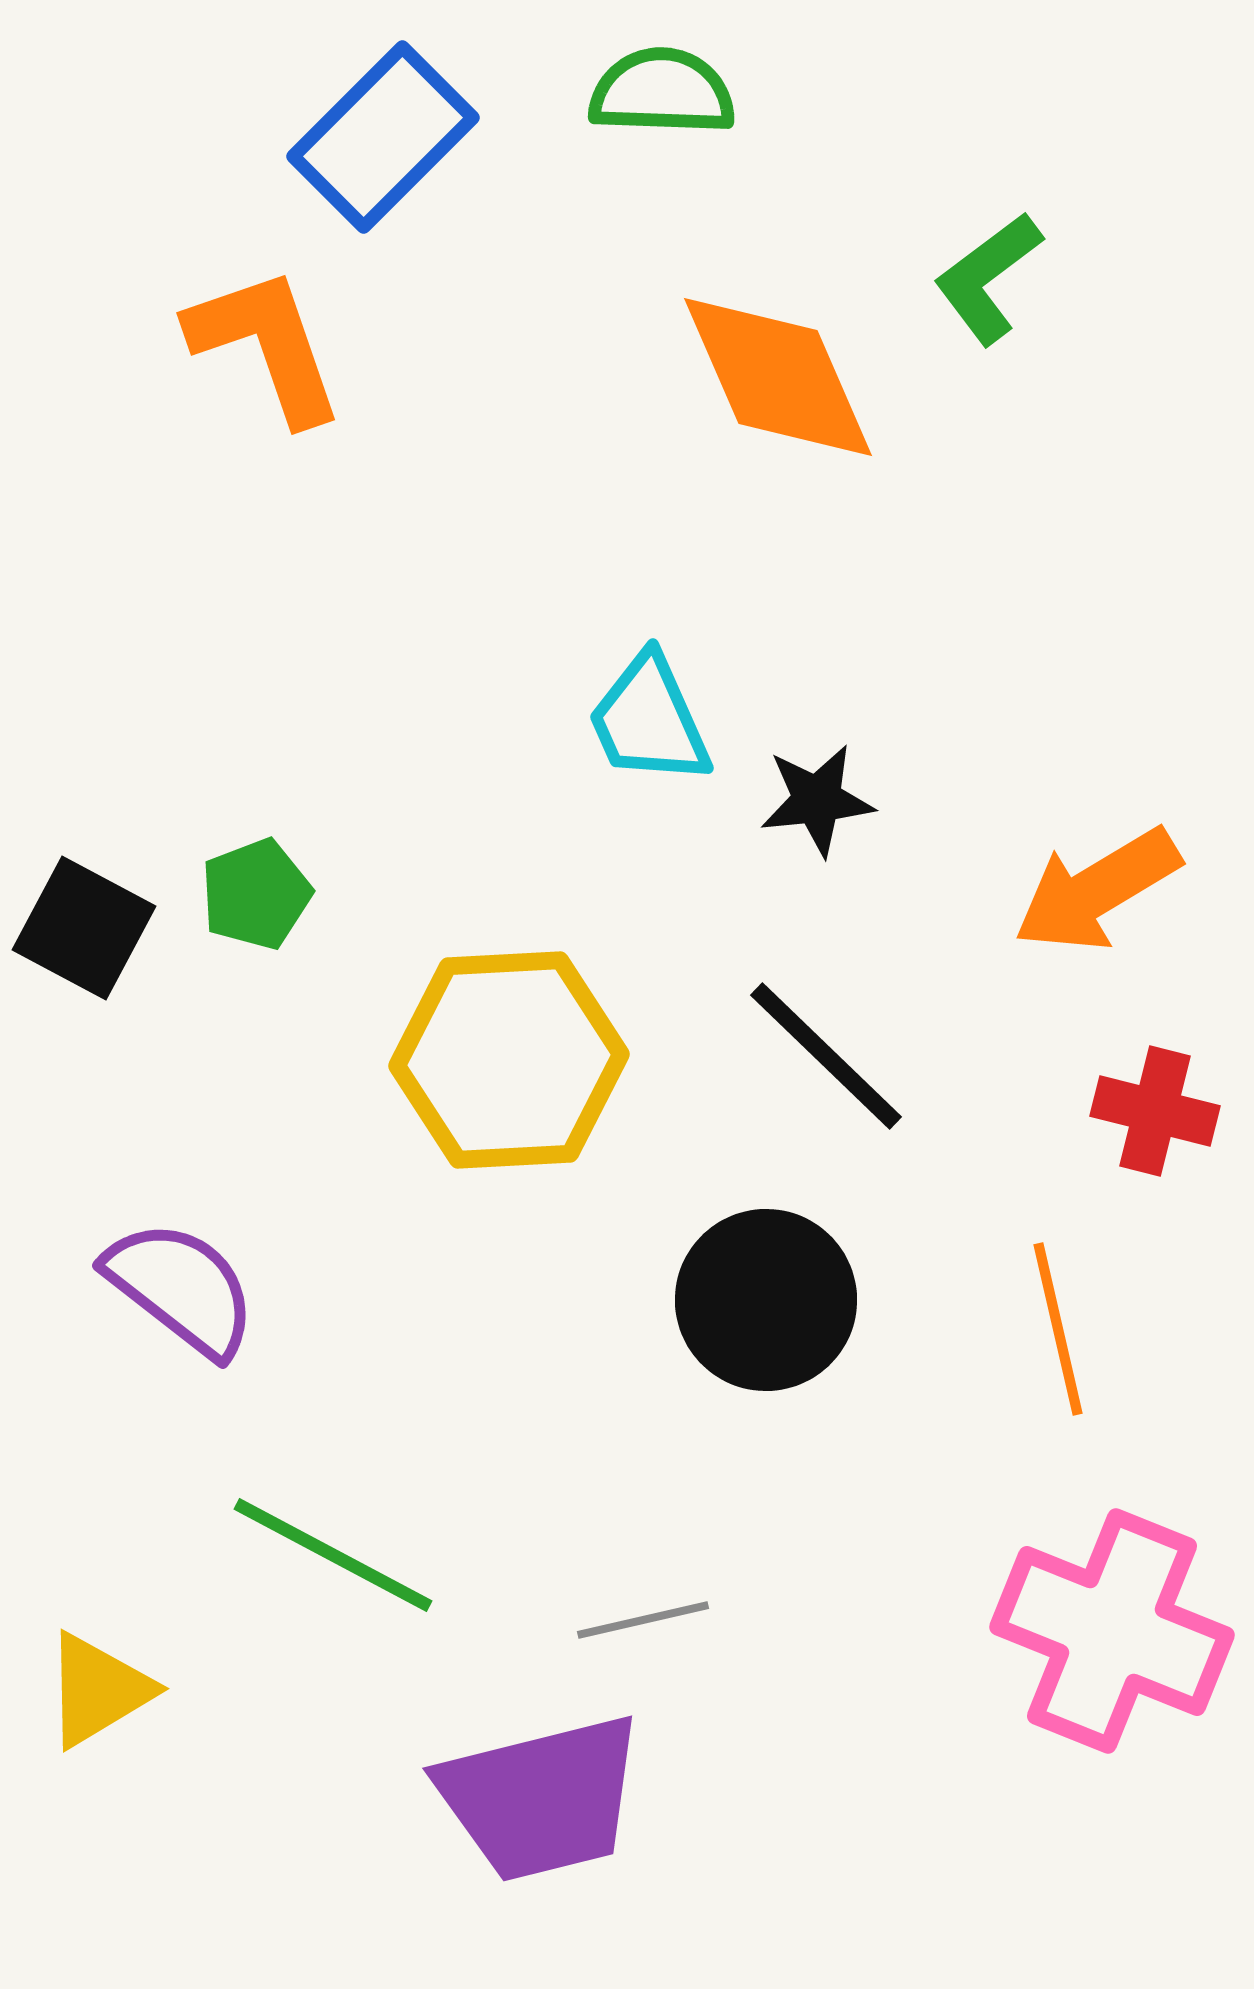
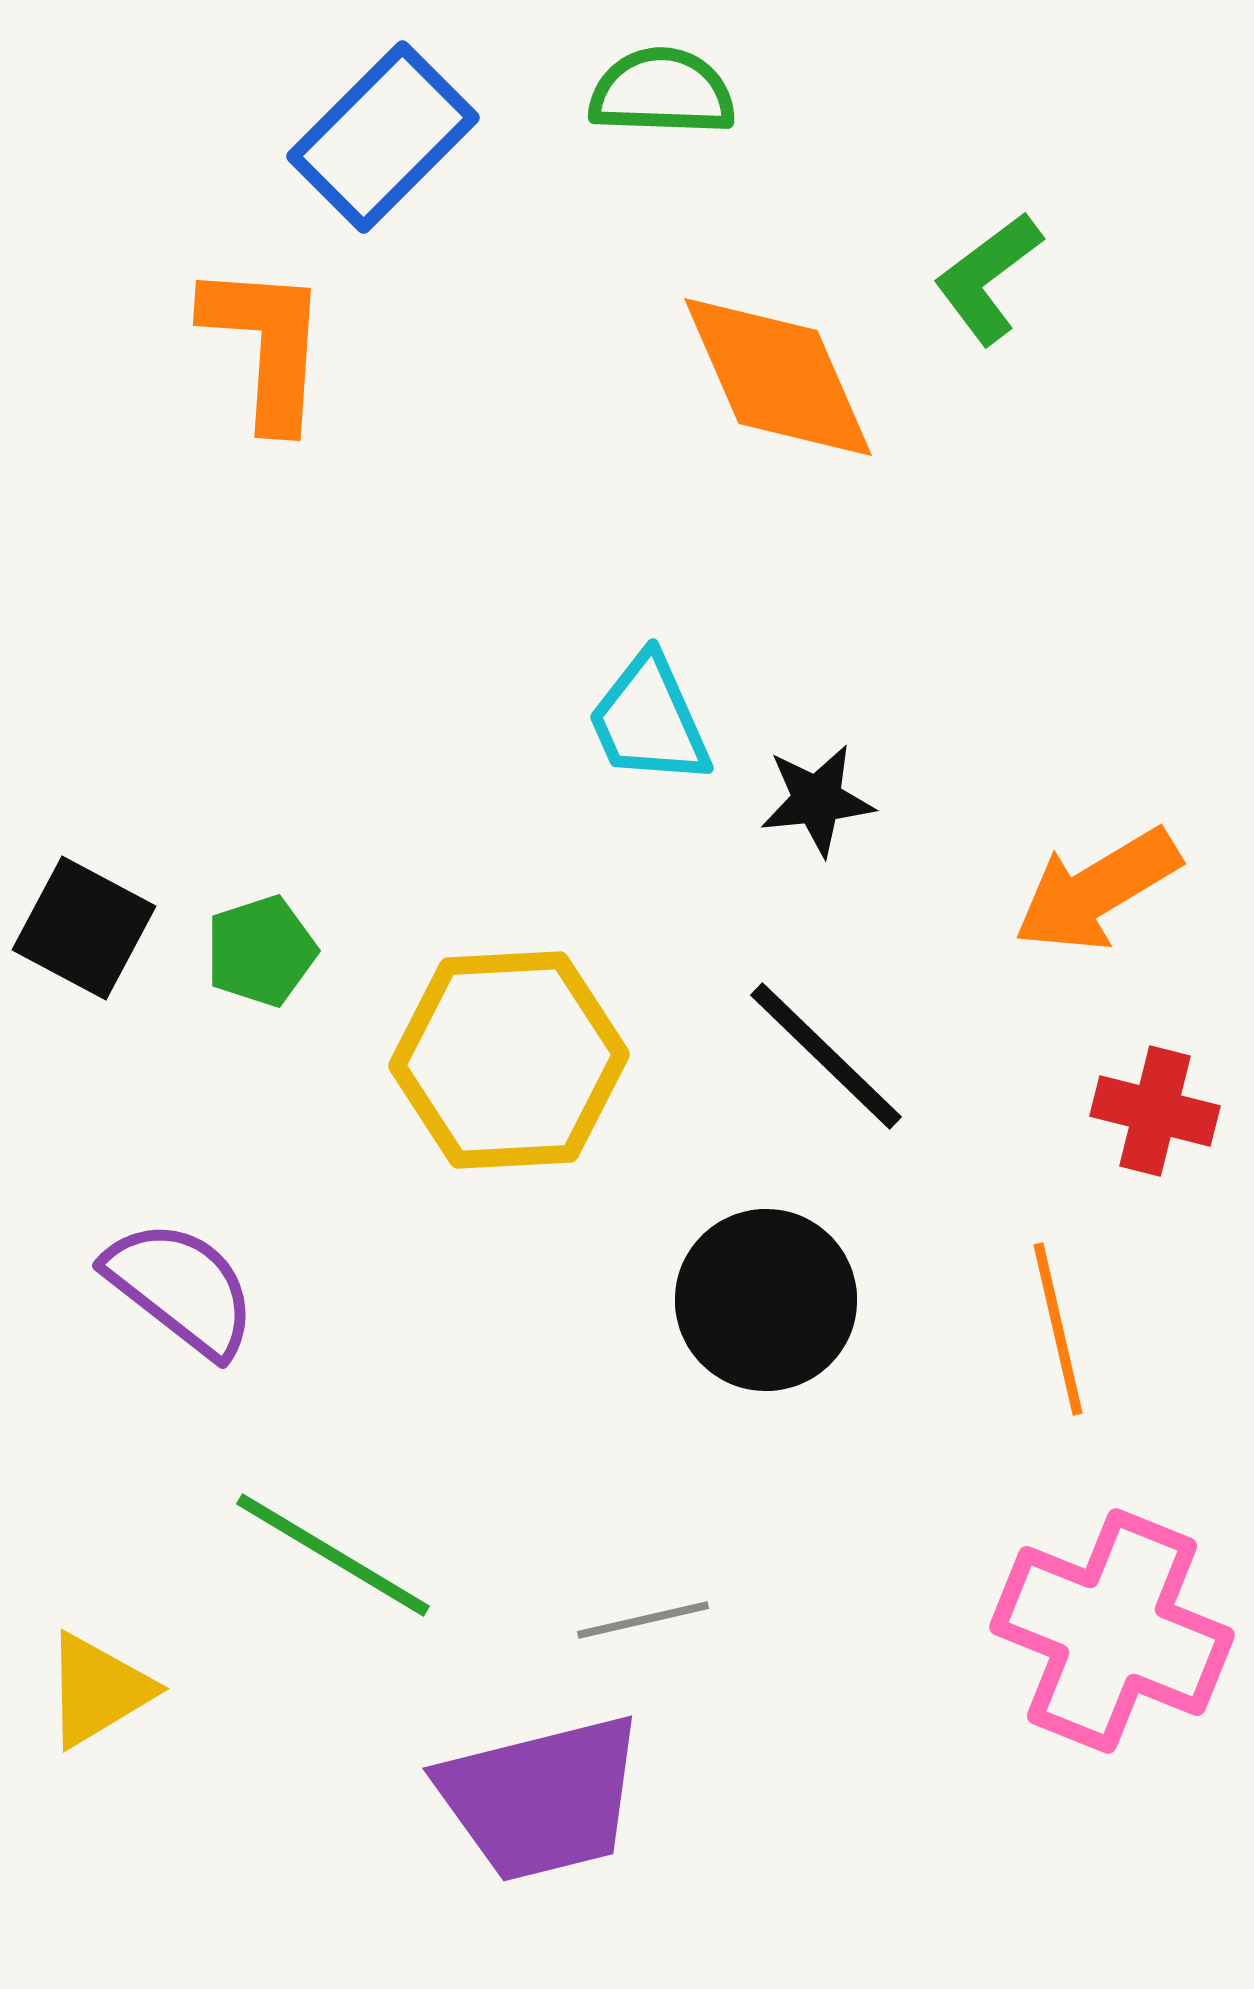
orange L-shape: rotated 23 degrees clockwise
green pentagon: moved 5 px right, 57 px down; rotated 3 degrees clockwise
green line: rotated 3 degrees clockwise
